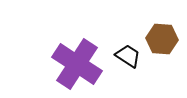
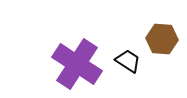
black trapezoid: moved 5 px down
